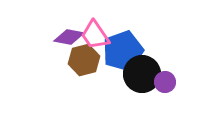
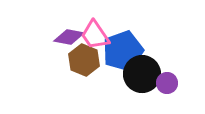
brown hexagon: rotated 24 degrees counterclockwise
purple circle: moved 2 px right, 1 px down
